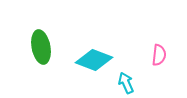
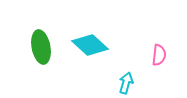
cyan diamond: moved 4 px left, 15 px up; rotated 21 degrees clockwise
cyan arrow: rotated 40 degrees clockwise
